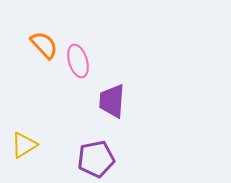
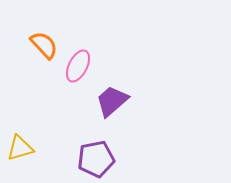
pink ellipse: moved 5 px down; rotated 44 degrees clockwise
purple trapezoid: rotated 45 degrees clockwise
yellow triangle: moved 4 px left, 3 px down; rotated 16 degrees clockwise
